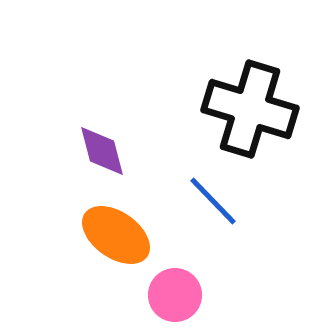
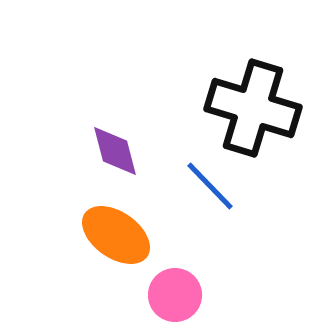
black cross: moved 3 px right, 1 px up
purple diamond: moved 13 px right
blue line: moved 3 px left, 15 px up
